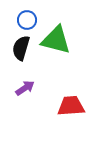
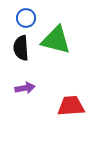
blue circle: moved 1 px left, 2 px up
black semicircle: rotated 20 degrees counterclockwise
purple arrow: rotated 24 degrees clockwise
